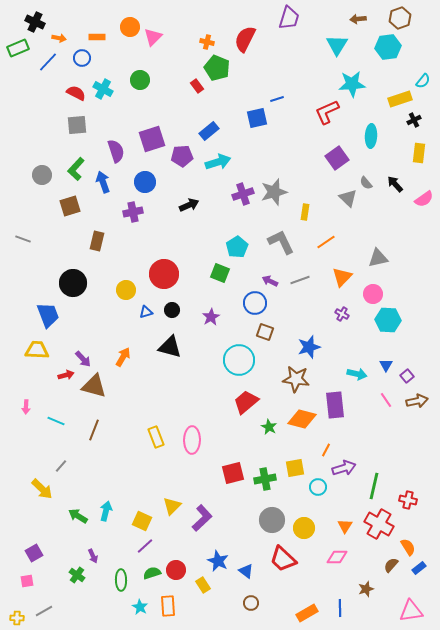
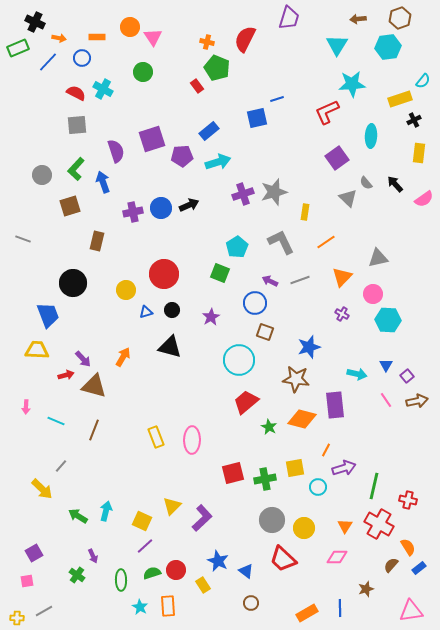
pink triangle at (153, 37): rotated 18 degrees counterclockwise
green circle at (140, 80): moved 3 px right, 8 px up
blue circle at (145, 182): moved 16 px right, 26 px down
